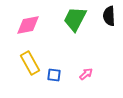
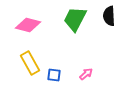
pink diamond: rotated 25 degrees clockwise
